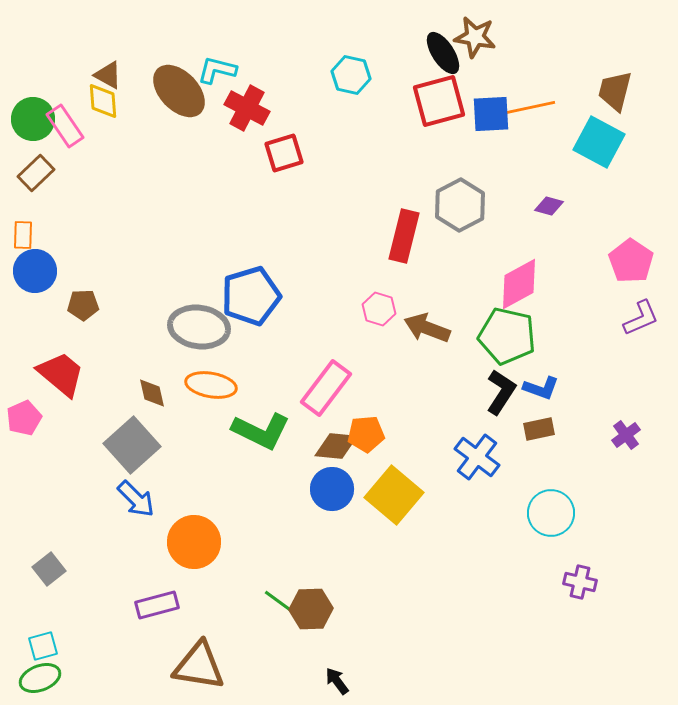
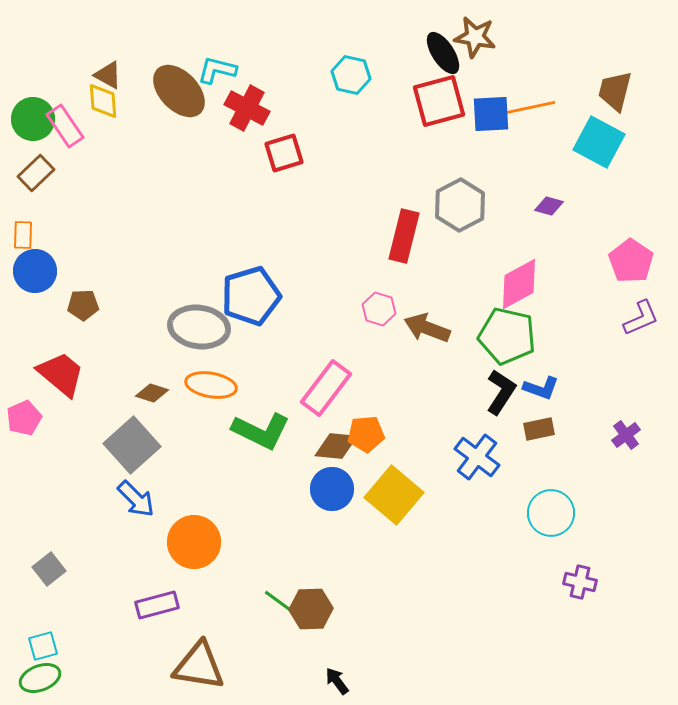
brown diamond at (152, 393): rotated 60 degrees counterclockwise
